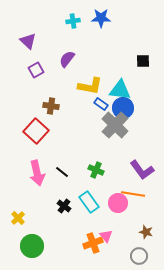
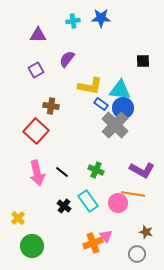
purple triangle: moved 10 px right, 6 px up; rotated 42 degrees counterclockwise
purple L-shape: rotated 25 degrees counterclockwise
cyan rectangle: moved 1 px left, 1 px up
gray circle: moved 2 px left, 2 px up
